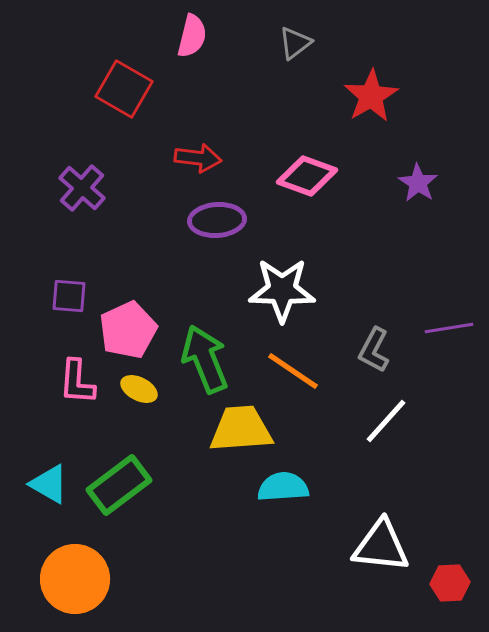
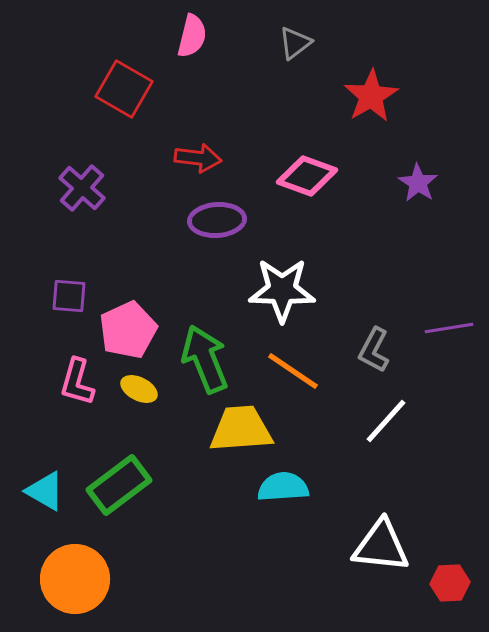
pink L-shape: rotated 12 degrees clockwise
cyan triangle: moved 4 px left, 7 px down
